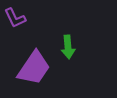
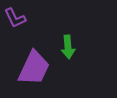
purple trapezoid: rotated 9 degrees counterclockwise
